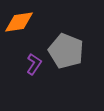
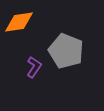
purple L-shape: moved 3 px down
